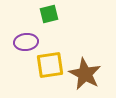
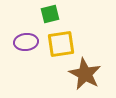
green square: moved 1 px right
yellow square: moved 11 px right, 21 px up
